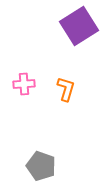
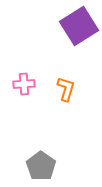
gray pentagon: rotated 16 degrees clockwise
